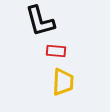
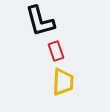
red rectangle: rotated 66 degrees clockwise
